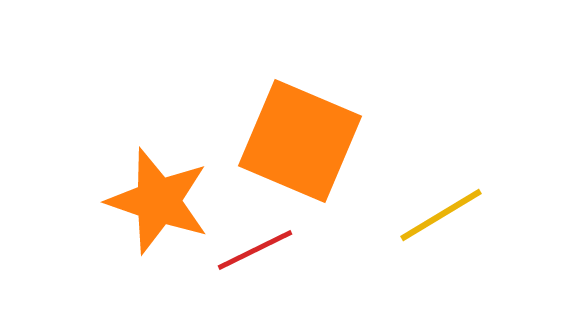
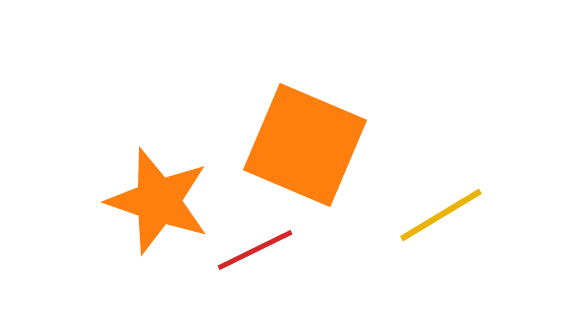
orange square: moved 5 px right, 4 px down
